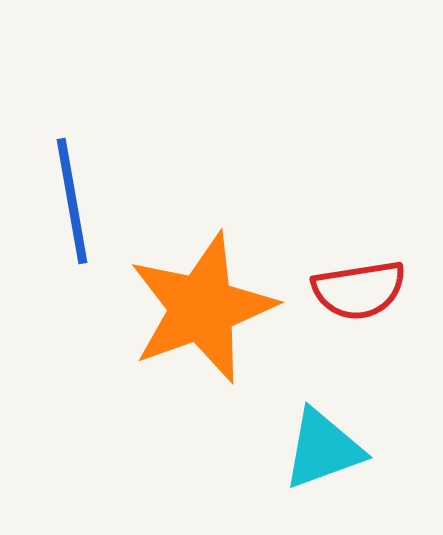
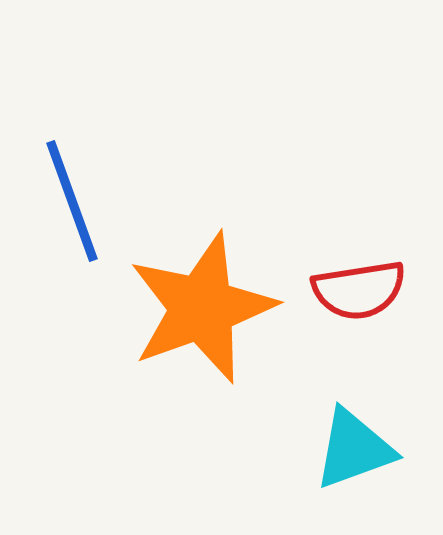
blue line: rotated 10 degrees counterclockwise
cyan triangle: moved 31 px right
